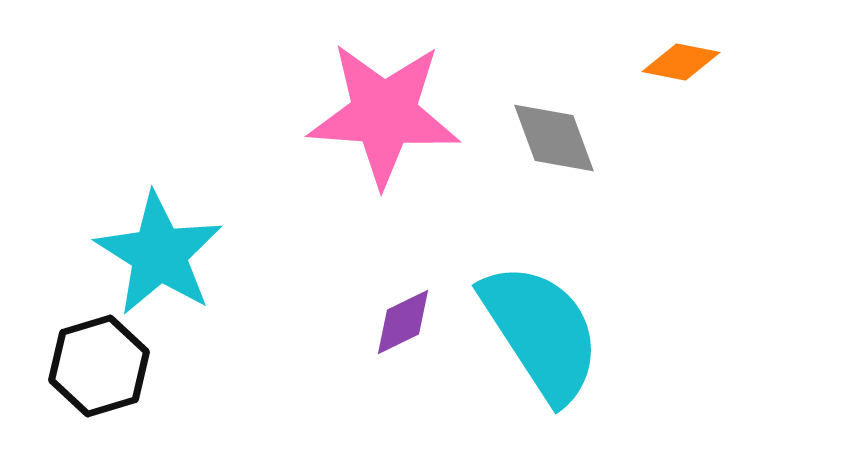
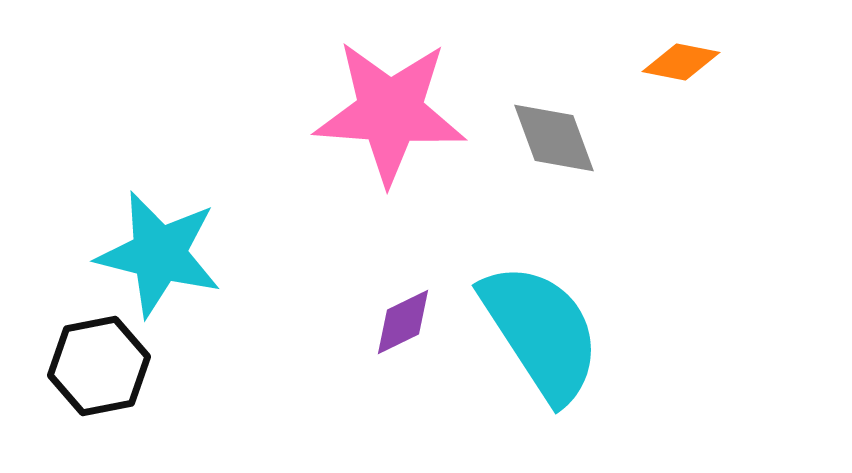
pink star: moved 6 px right, 2 px up
cyan star: rotated 18 degrees counterclockwise
black hexagon: rotated 6 degrees clockwise
